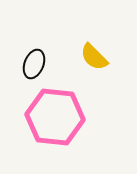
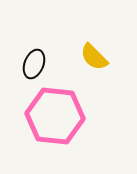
pink hexagon: moved 1 px up
